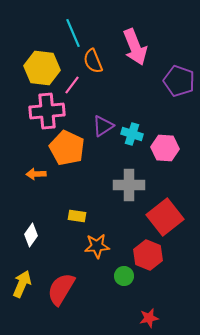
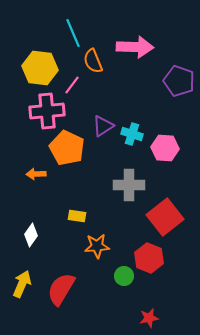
pink arrow: rotated 66 degrees counterclockwise
yellow hexagon: moved 2 px left
red hexagon: moved 1 px right, 3 px down
